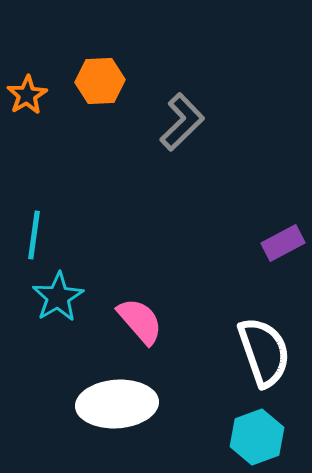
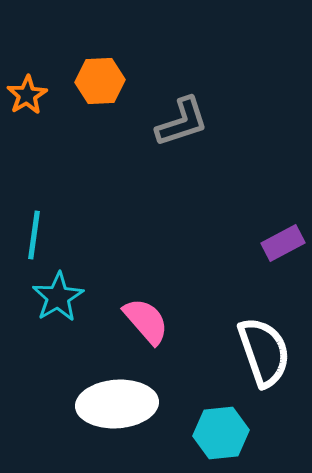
gray L-shape: rotated 26 degrees clockwise
pink semicircle: moved 6 px right
cyan hexagon: moved 36 px left, 4 px up; rotated 14 degrees clockwise
